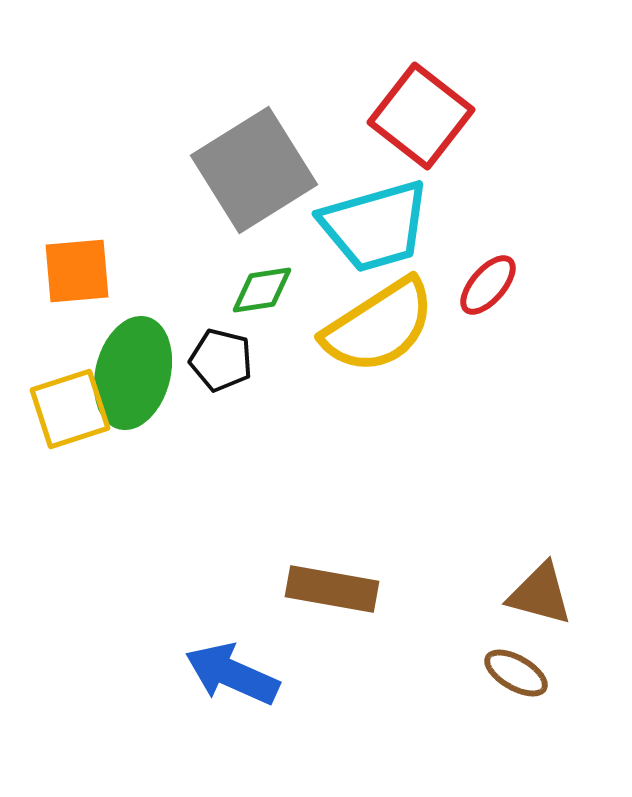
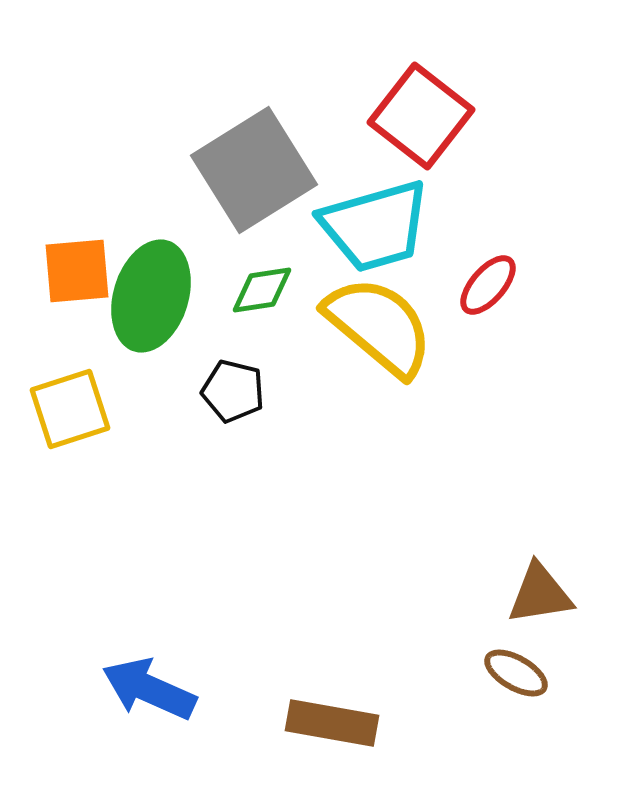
yellow semicircle: rotated 107 degrees counterclockwise
black pentagon: moved 12 px right, 31 px down
green ellipse: moved 18 px right, 77 px up; rotated 3 degrees clockwise
brown rectangle: moved 134 px down
brown triangle: rotated 24 degrees counterclockwise
blue arrow: moved 83 px left, 15 px down
